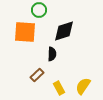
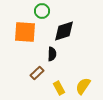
green circle: moved 3 px right, 1 px down
brown rectangle: moved 2 px up
